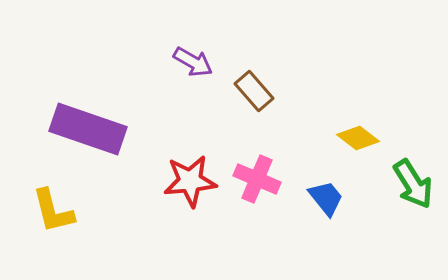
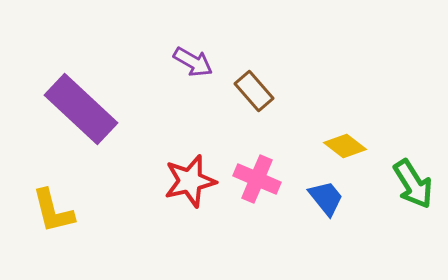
purple rectangle: moved 7 px left, 20 px up; rotated 24 degrees clockwise
yellow diamond: moved 13 px left, 8 px down
red star: rotated 8 degrees counterclockwise
